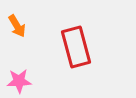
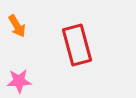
red rectangle: moved 1 px right, 2 px up
